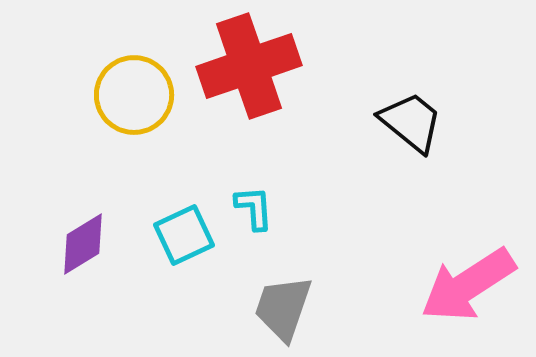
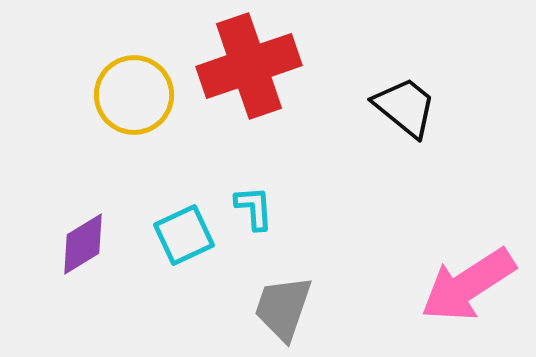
black trapezoid: moved 6 px left, 15 px up
